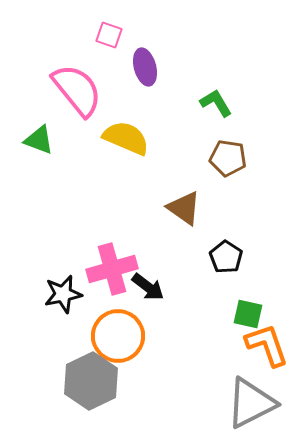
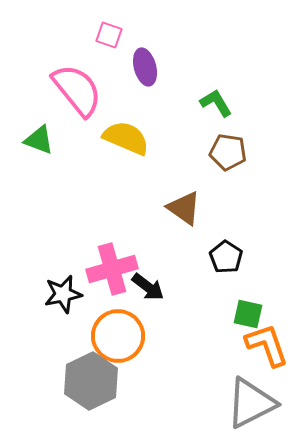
brown pentagon: moved 6 px up
